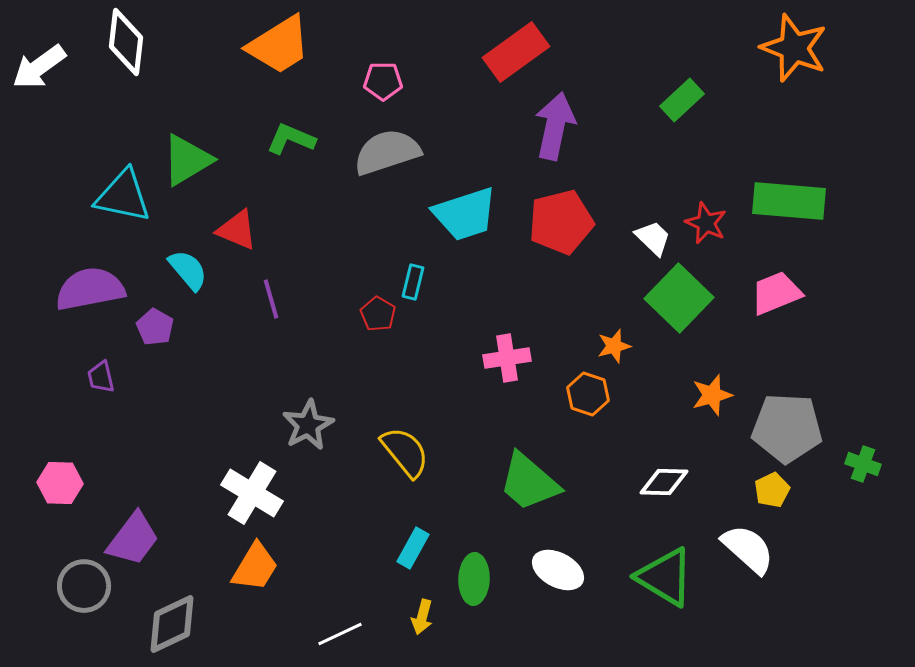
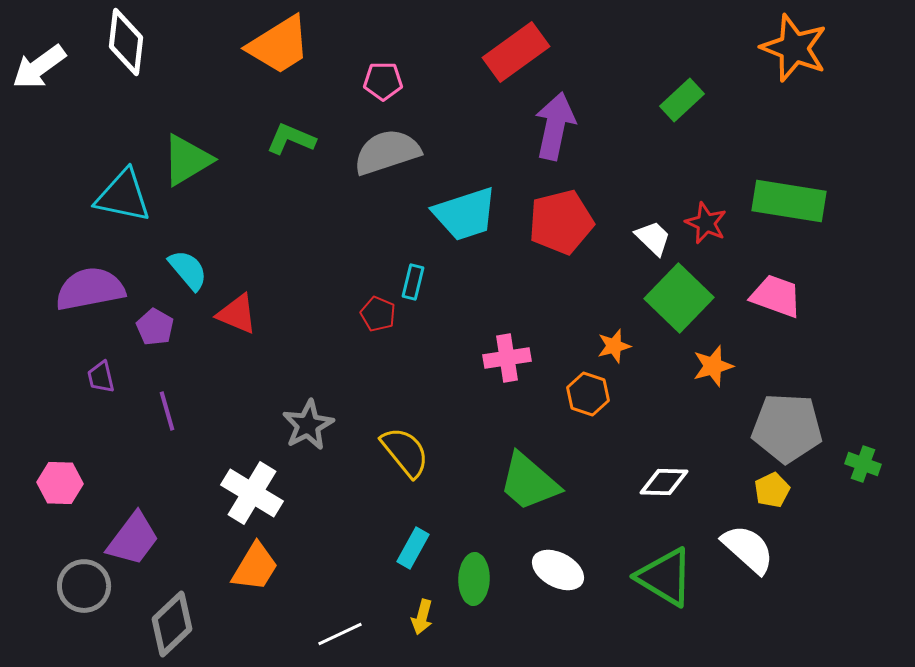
green rectangle at (789, 201): rotated 4 degrees clockwise
red triangle at (237, 230): moved 84 px down
pink trapezoid at (776, 293): moved 3 px down; rotated 42 degrees clockwise
purple line at (271, 299): moved 104 px left, 112 px down
red pentagon at (378, 314): rotated 8 degrees counterclockwise
orange star at (712, 395): moved 1 px right, 29 px up
gray diamond at (172, 624): rotated 18 degrees counterclockwise
